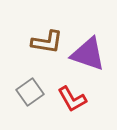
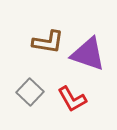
brown L-shape: moved 1 px right
gray square: rotated 12 degrees counterclockwise
